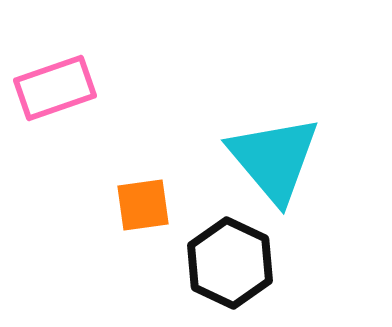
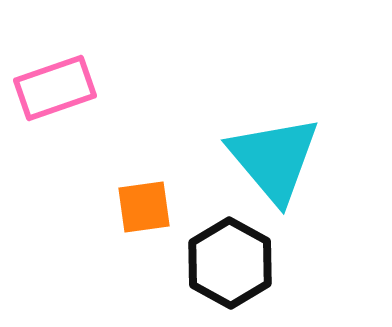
orange square: moved 1 px right, 2 px down
black hexagon: rotated 4 degrees clockwise
